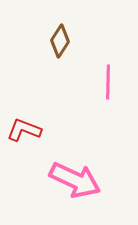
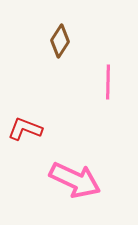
red L-shape: moved 1 px right, 1 px up
